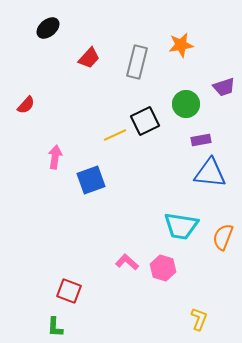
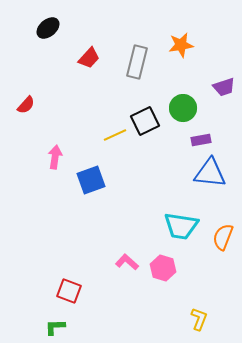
green circle: moved 3 px left, 4 px down
green L-shape: rotated 85 degrees clockwise
